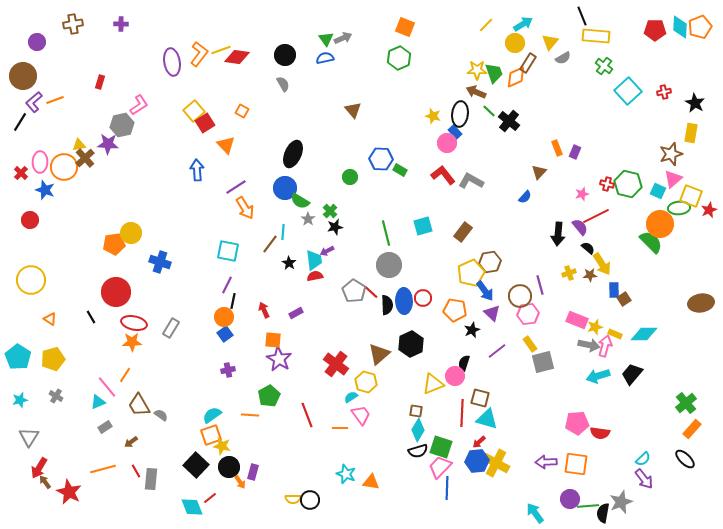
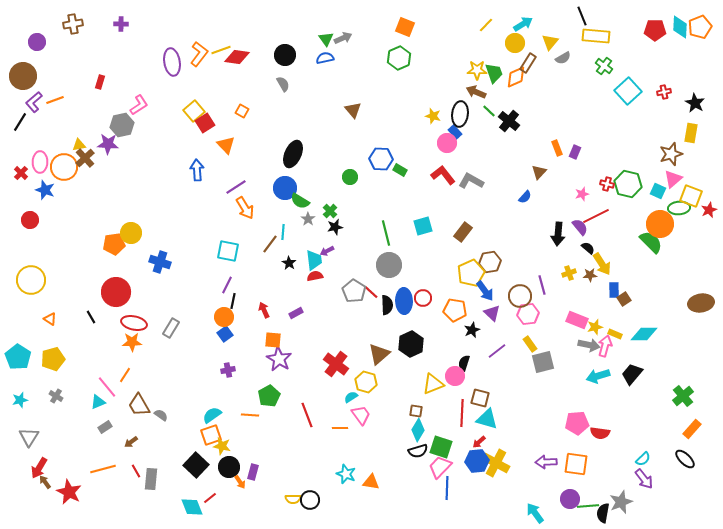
purple line at (540, 285): moved 2 px right
green cross at (686, 403): moved 3 px left, 7 px up
